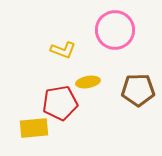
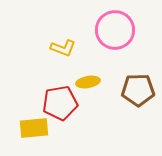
yellow L-shape: moved 2 px up
